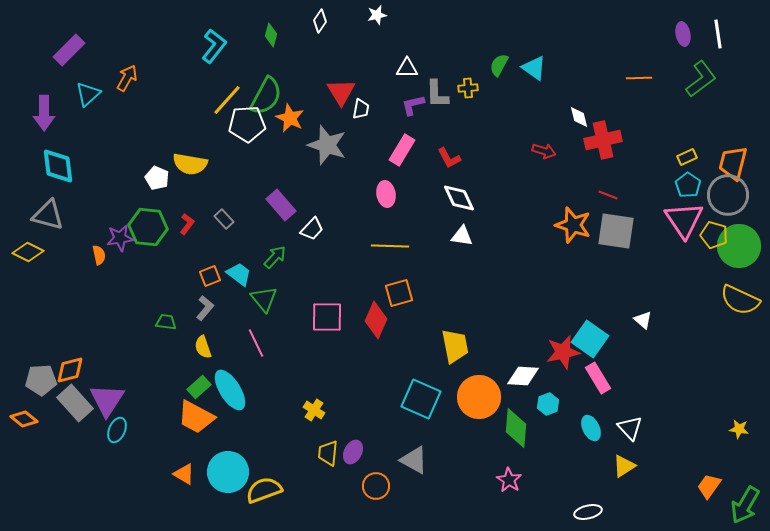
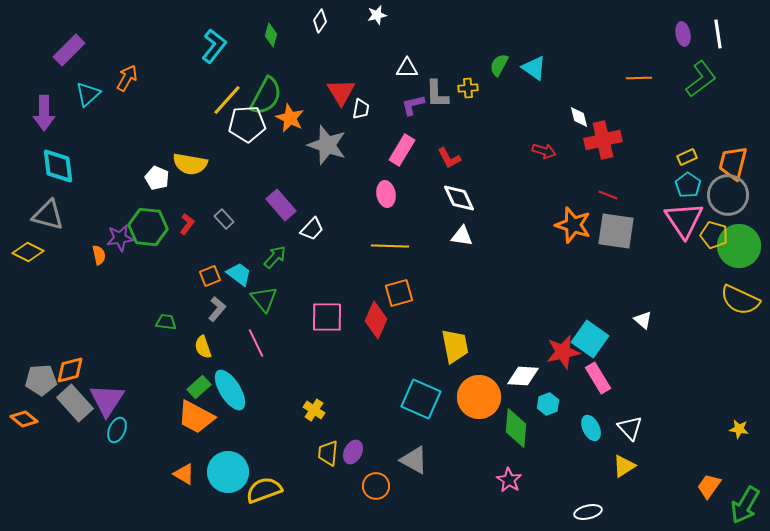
gray L-shape at (205, 308): moved 12 px right, 1 px down
